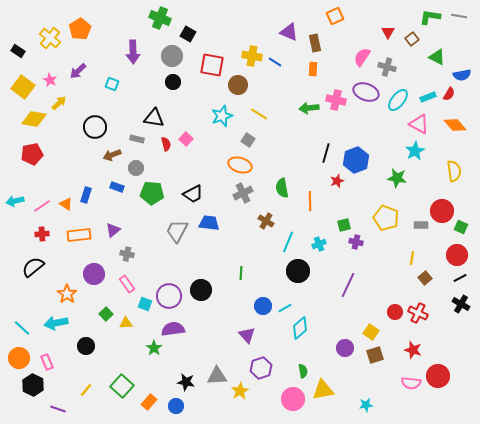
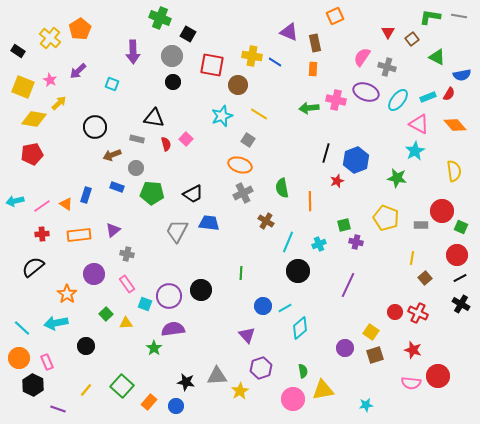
yellow square at (23, 87): rotated 15 degrees counterclockwise
